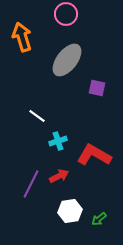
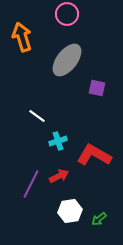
pink circle: moved 1 px right
